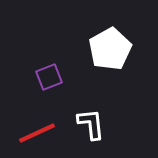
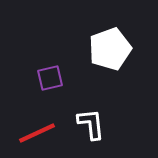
white pentagon: rotated 9 degrees clockwise
purple square: moved 1 px right, 1 px down; rotated 8 degrees clockwise
